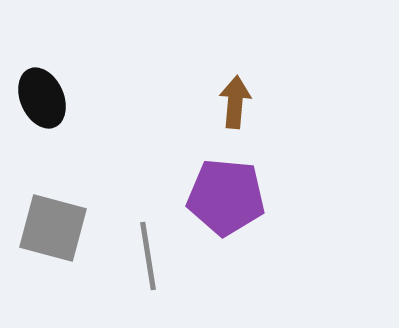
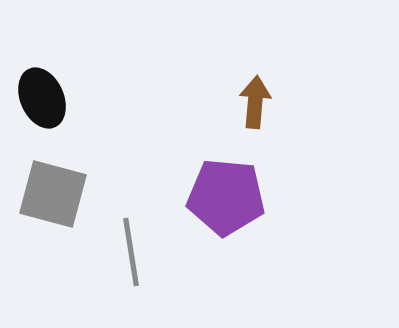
brown arrow: moved 20 px right
gray square: moved 34 px up
gray line: moved 17 px left, 4 px up
